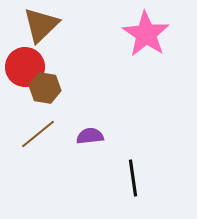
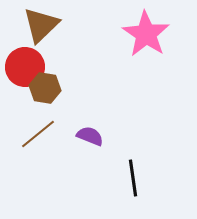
purple semicircle: rotated 28 degrees clockwise
